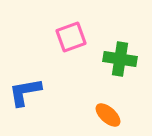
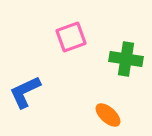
green cross: moved 6 px right
blue L-shape: rotated 15 degrees counterclockwise
